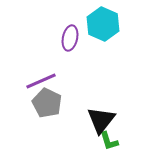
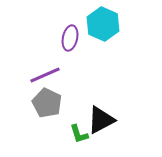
purple line: moved 4 px right, 6 px up
black triangle: rotated 24 degrees clockwise
green L-shape: moved 30 px left, 7 px up
